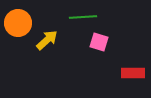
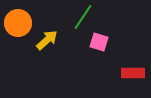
green line: rotated 52 degrees counterclockwise
